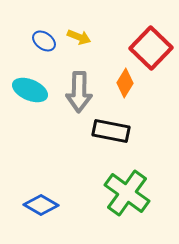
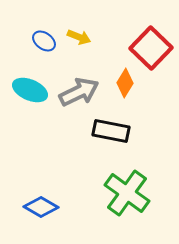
gray arrow: rotated 117 degrees counterclockwise
blue diamond: moved 2 px down
